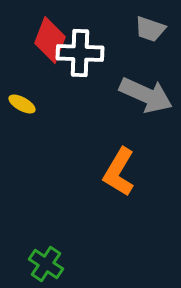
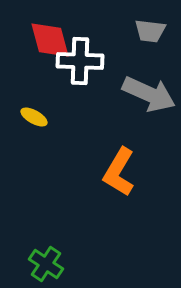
gray trapezoid: moved 2 px down; rotated 12 degrees counterclockwise
red diamond: rotated 36 degrees counterclockwise
white cross: moved 8 px down
gray arrow: moved 3 px right, 1 px up
yellow ellipse: moved 12 px right, 13 px down
